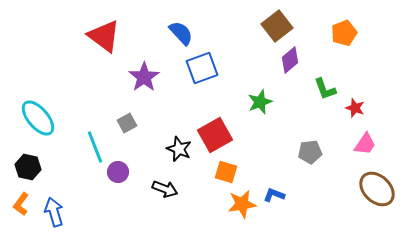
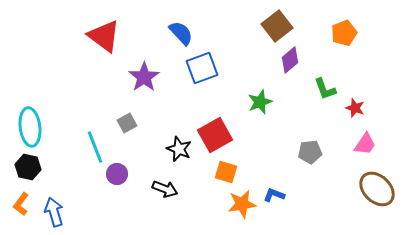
cyan ellipse: moved 8 px left, 9 px down; rotated 33 degrees clockwise
purple circle: moved 1 px left, 2 px down
